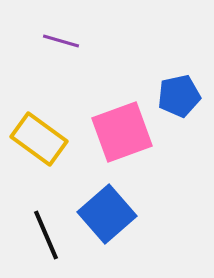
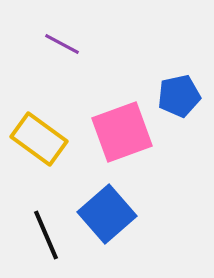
purple line: moved 1 px right, 3 px down; rotated 12 degrees clockwise
